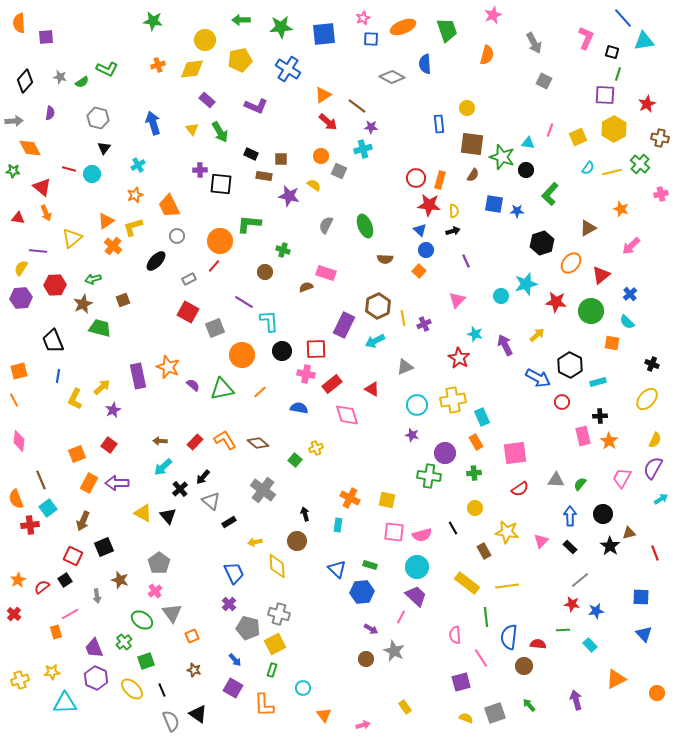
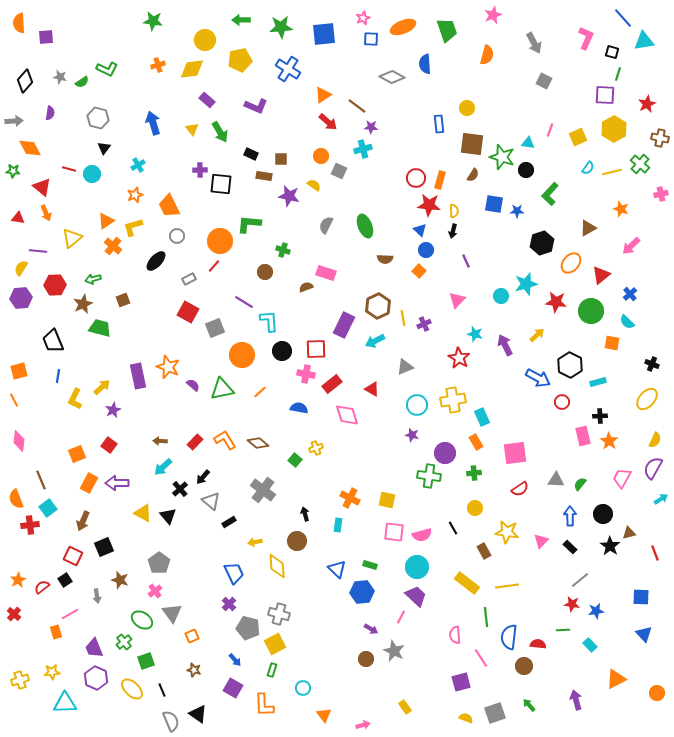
black arrow at (453, 231): rotated 120 degrees clockwise
